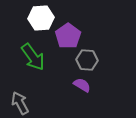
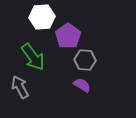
white hexagon: moved 1 px right, 1 px up
gray hexagon: moved 2 px left
gray arrow: moved 16 px up
